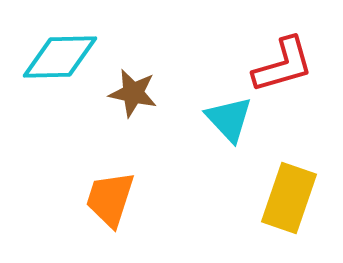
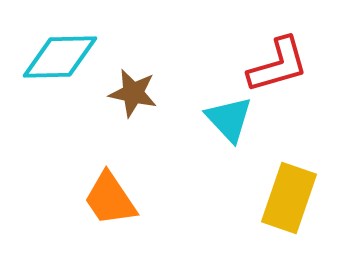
red L-shape: moved 5 px left
orange trapezoid: rotated 52 degrees counterclockwise
